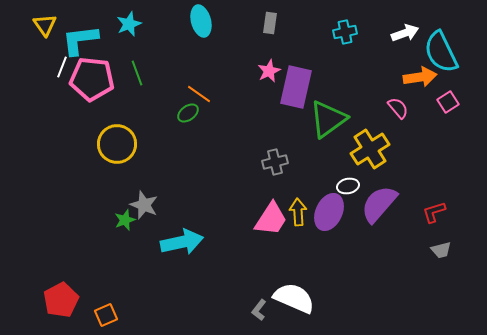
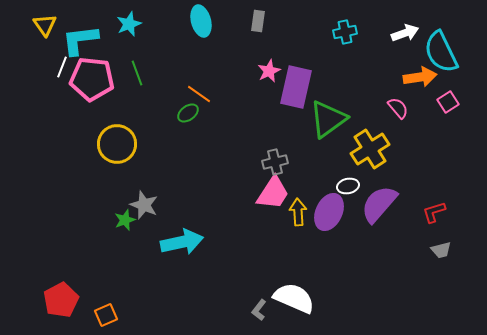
gray rectangle: moved 12 px left, 2 px up
pink trapezoid: moved 2 px right, 26 px up
